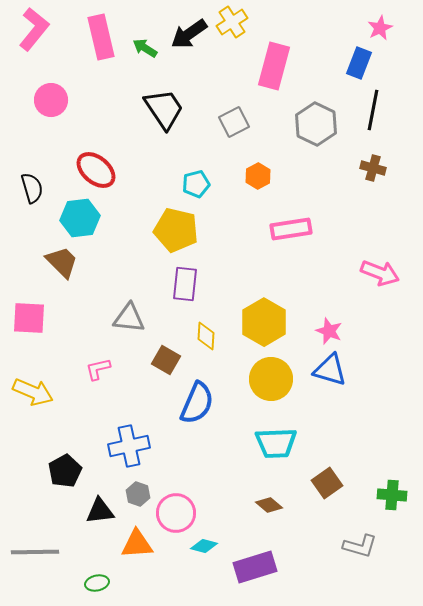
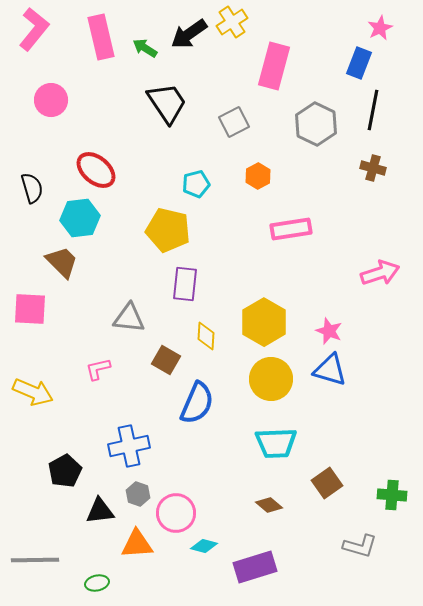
black trapezoid at (164, 109): moved 3 px right, 6 px up
yellow pentagon at (176, 230): moved 8 px left
pink arrow at (380, 273): rotated 39 degrees counterclockwise
pink square at (29, 318): moved 1 px right, 9 px up
gray line at (35, 552): moved 8 px down
